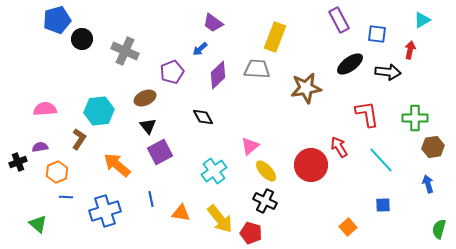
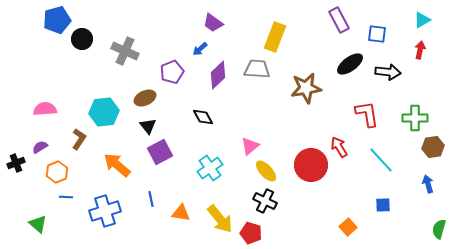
red arrow at (410, 50): moved 10 px right
cyan hexagon at (99, 111): moved 5 px right, 1 px down
purple semicircle at (40, 147): rotated 21 degrees counterclockwise
black cross at (18, 162): moved 2 px left, 1 px down
cyan cross at (214, 171): moved 4 px left, 3 px up
